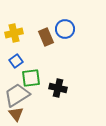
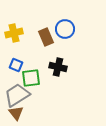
blue square: moved 4 px down; rotated 32 degrees counterclockwise
black cross: moved 21 px up
brown triangle: moved 1 px up
